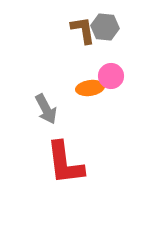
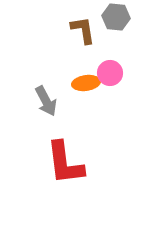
gray hexagon: moved 11 px right, 10 px up
pink circle: moved 1 px left, 3 px up
orange ellipse: moved 4 px left, 5 px up
gray arrow: moved 8 px up
